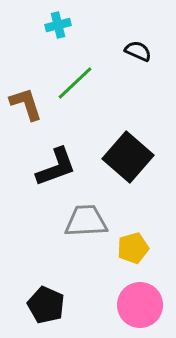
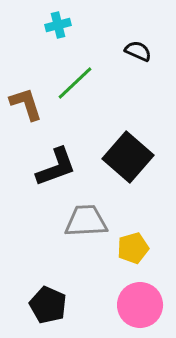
black pentagon: moved 2 px right
